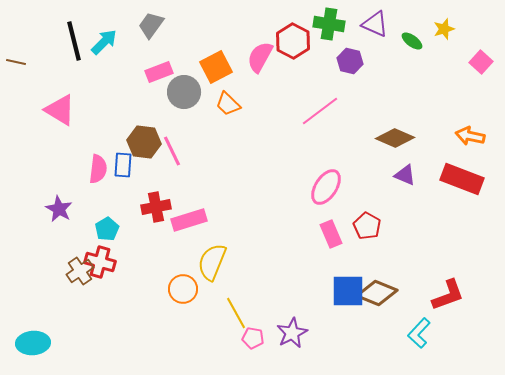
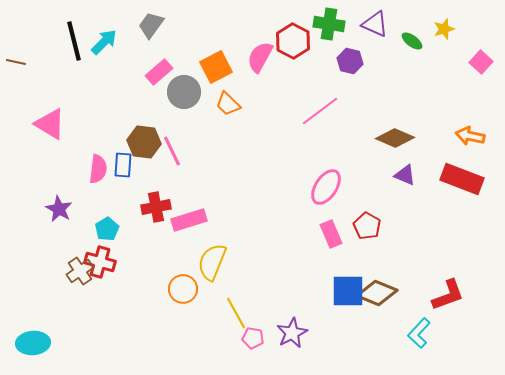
pink rectangle at (159, 72): rotated 20 degrees counterclockwise
pink triangle at (60, 110): moved 10 px left, 14 px down
